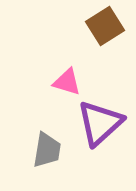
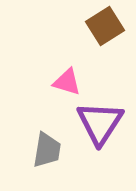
purple triangle: rotated 15 degrees counterclockwise
